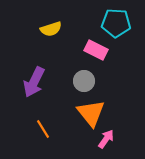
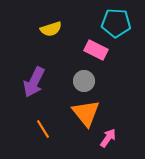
orange triangle: moved 5 px left
pink arrow: moved 2 px right, 1 px up
